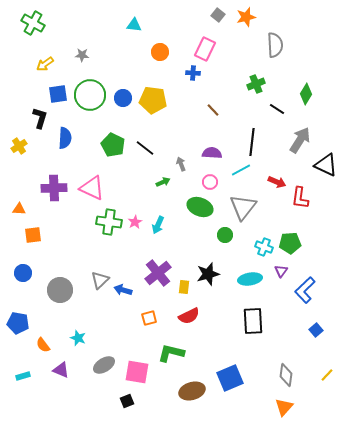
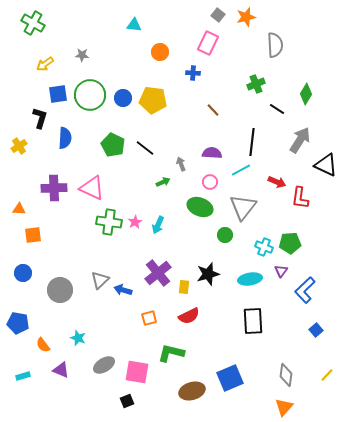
pink rectangle at (205, 49): moved 3 px right, 6 px up
